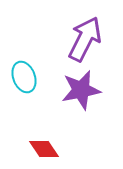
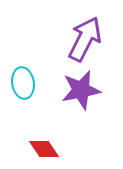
cyan ellipse: moved 1 px left, 6 px down; rotated 12 degrees clockwise
